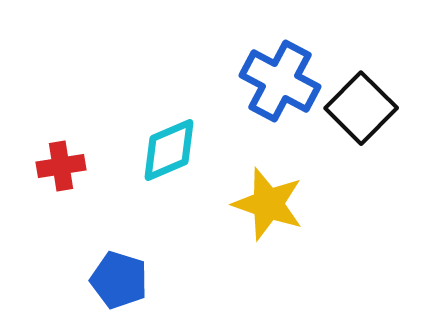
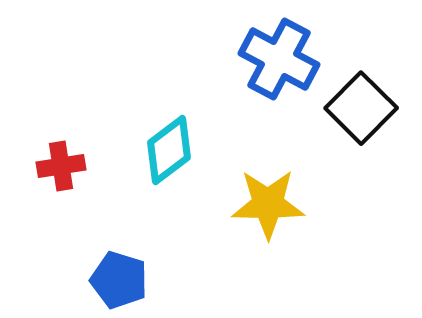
blue cross: moved 1 px left, 22 px up
cyan diamond: rotated 14 degrees counterclockwise
yellow star: rotated 18 degrees counterclockwise
